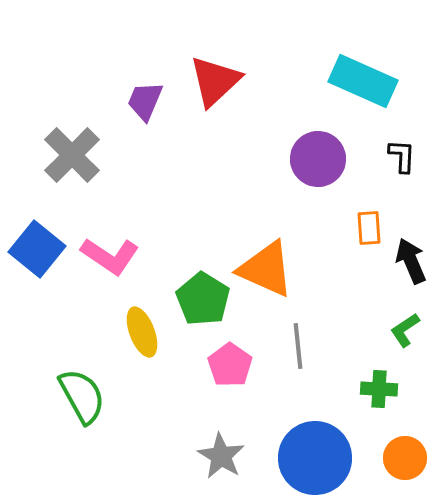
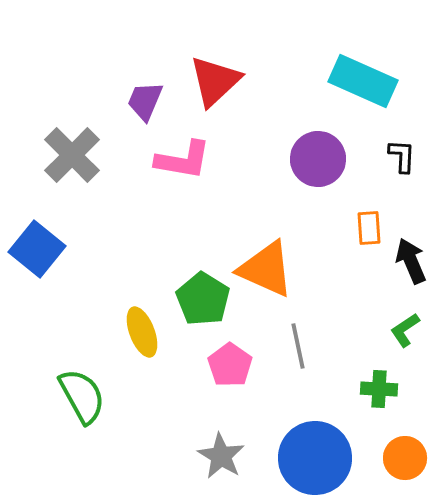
pink L-shape: moved 73 px right, 96 px up; rotated 24 degrees counterclockwise
gray line: rotated 6 degrees counterclockwise
